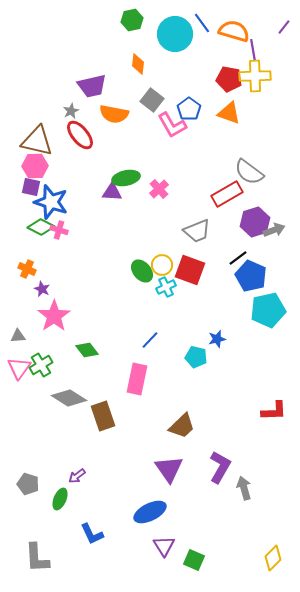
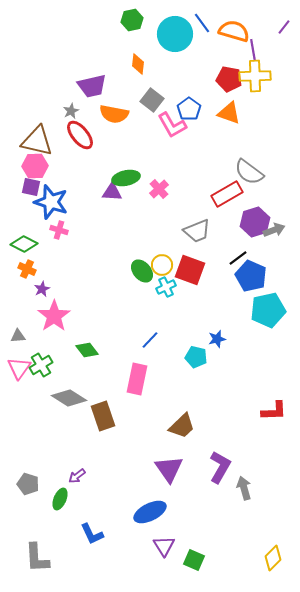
green diamond at (41, 227): moved 17 px left, 17 px down
purple star at (42, 289): rotated 21 degrees clockwise
